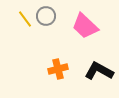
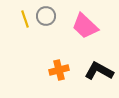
yellow line: rotated 18 degrees clockwise
orange cross: moved 1 px right, 1 px down
